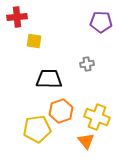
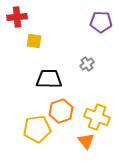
gray cross: rotated 24 degrees counterclockwise
